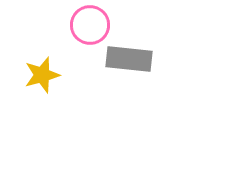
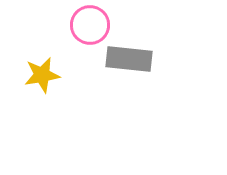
yellow star: rotated 6 degrees clockwise
